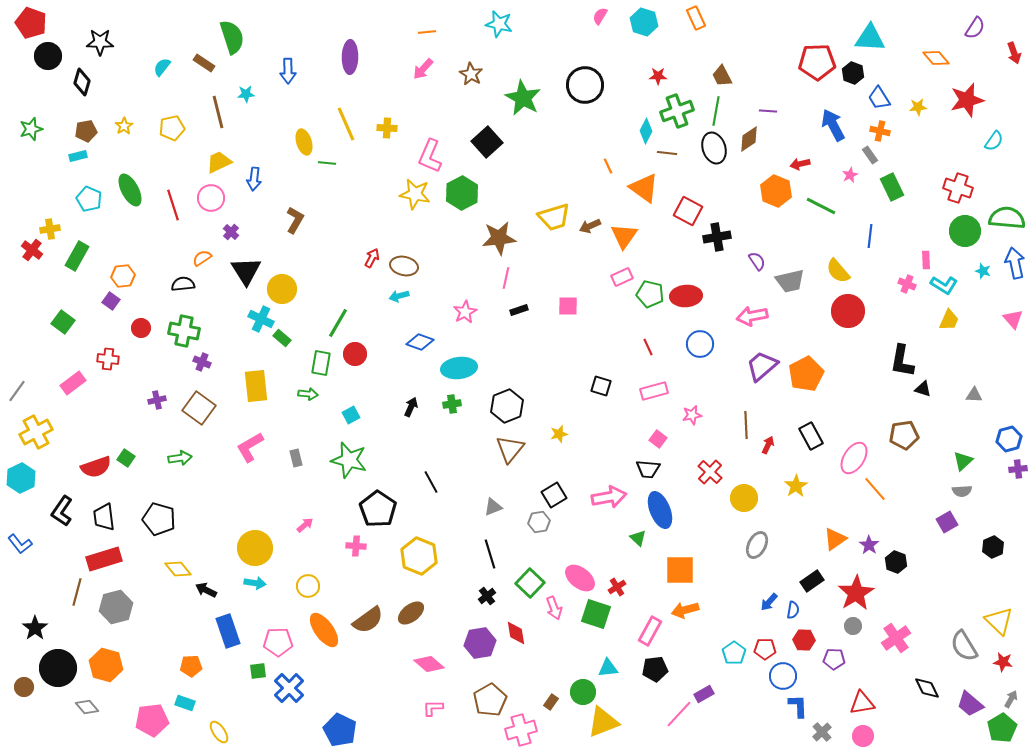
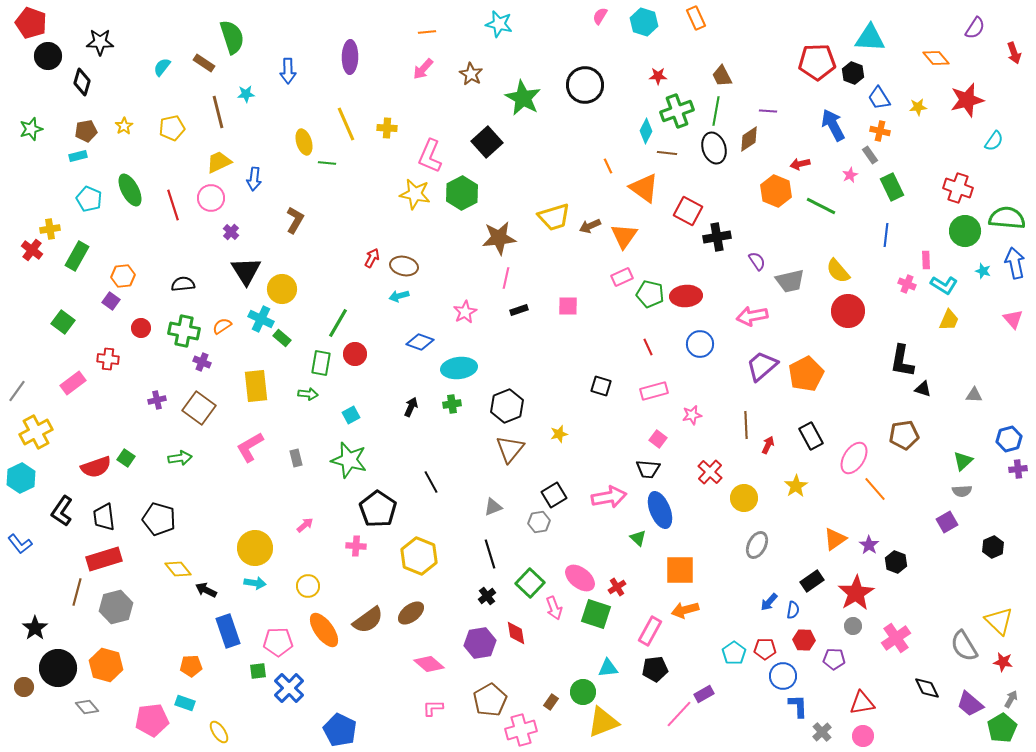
blue line at (870, 236): moved 16 px right, 1 px up
orange semicircle at (202, 258): moved 20 px right, 68 px down
